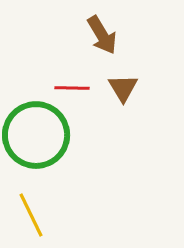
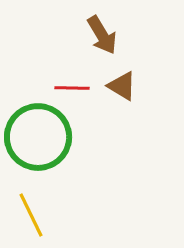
brown triangle: moved 1 px left, 2 px up; rotated 28 degrees counterclockwise
green circle: moved 2 px right, 2 px down
